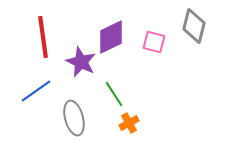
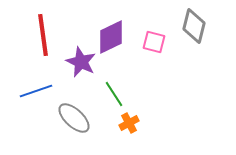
red line: moved 2 px up
blue line: rotated 16 degrees clockwise
gray ellipse: rotated 32 degrees counterclockwise
